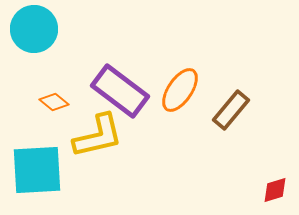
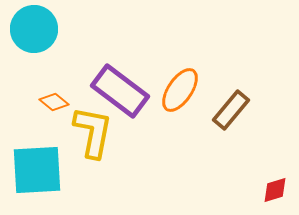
yellow L-shape: moved 5 px left, 4 px up; rotated 66 degrees counterclockwise
